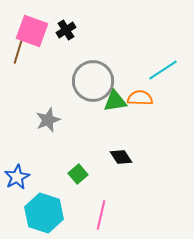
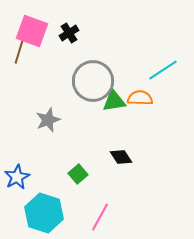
black cross: moved 3 px right, 3 px down
brown line: moved 1 px right
green triangle: moved 1 px left
pink line: moved 1 px left, 2 px down; rotated 16 degrees clockwise
